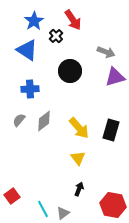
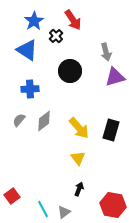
gray arrow: rotated 54 degrees clockwise
gray triangle: moved 1 px right, 1 px up
